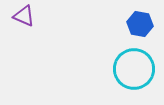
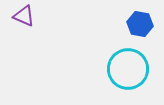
cyan circle: moved 6 px left
